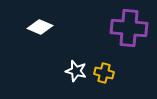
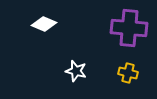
white diamond: moved 4 px right, 3 px up
yellow cross: moved 24 px right
